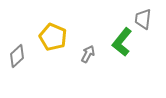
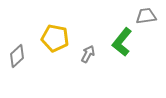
gray trapezoid: moved 3 px right, 3 px up; rotated 75 degrees clockwise
yellow pentagon: moved 2 px right, 1 px down; rotated 12 degrees counterclockwise
